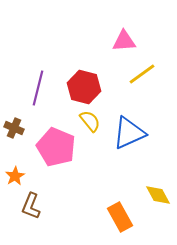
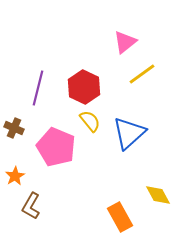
pink triangle: moved 1 px right, 1 px down; rotated 35 degrees counterclockwise
red hexagon: rotated 12 degrees clockwise
blue triangle: rotated 18 degrees counterclockwise
brown L-shape: rotated 8 degrees clockwise
